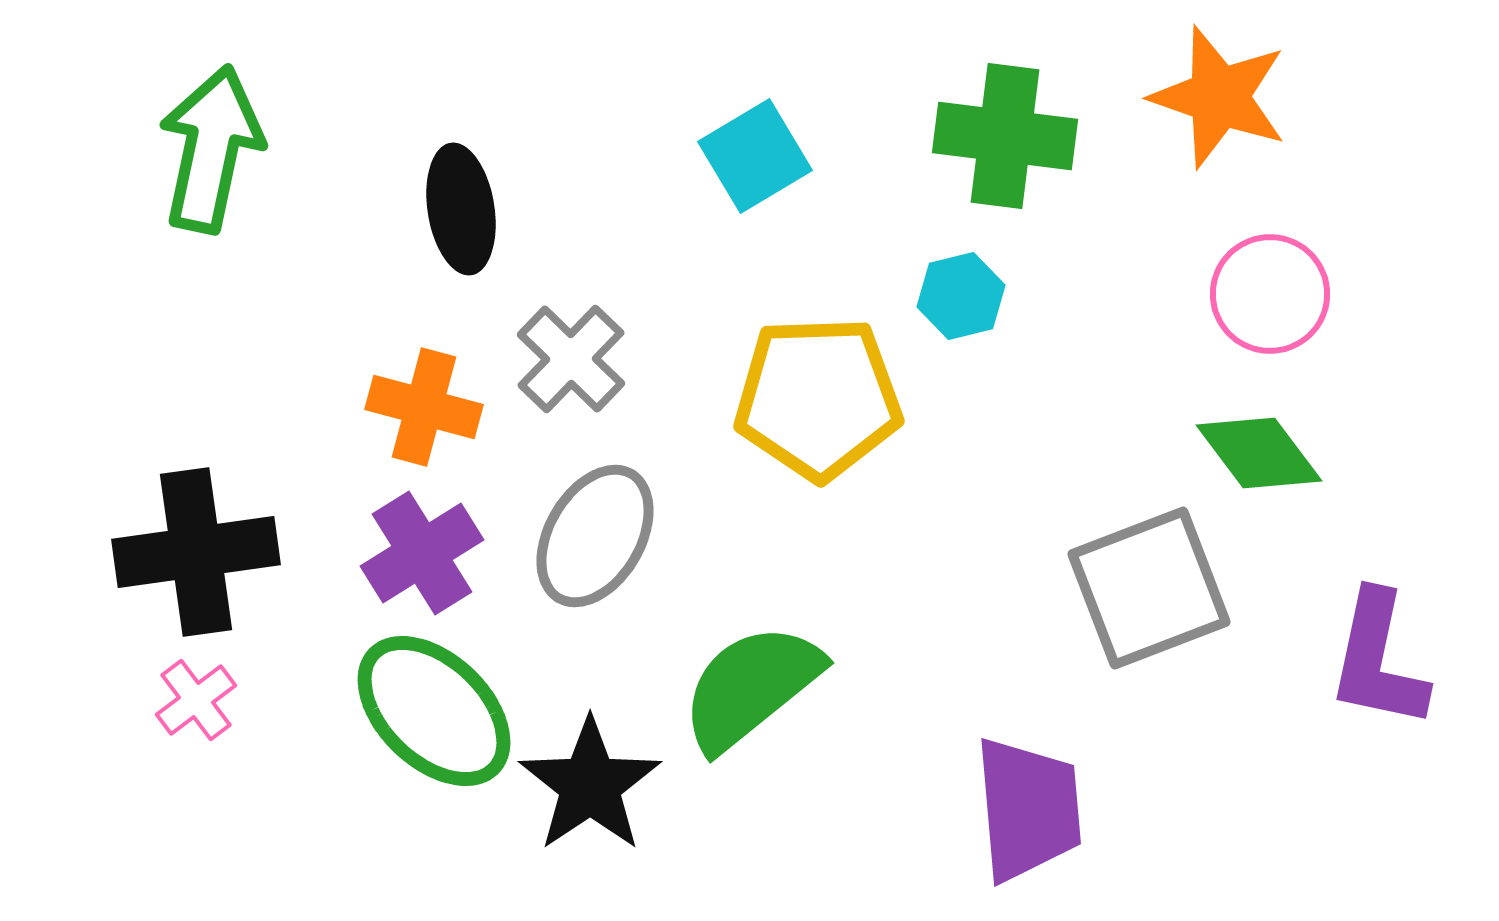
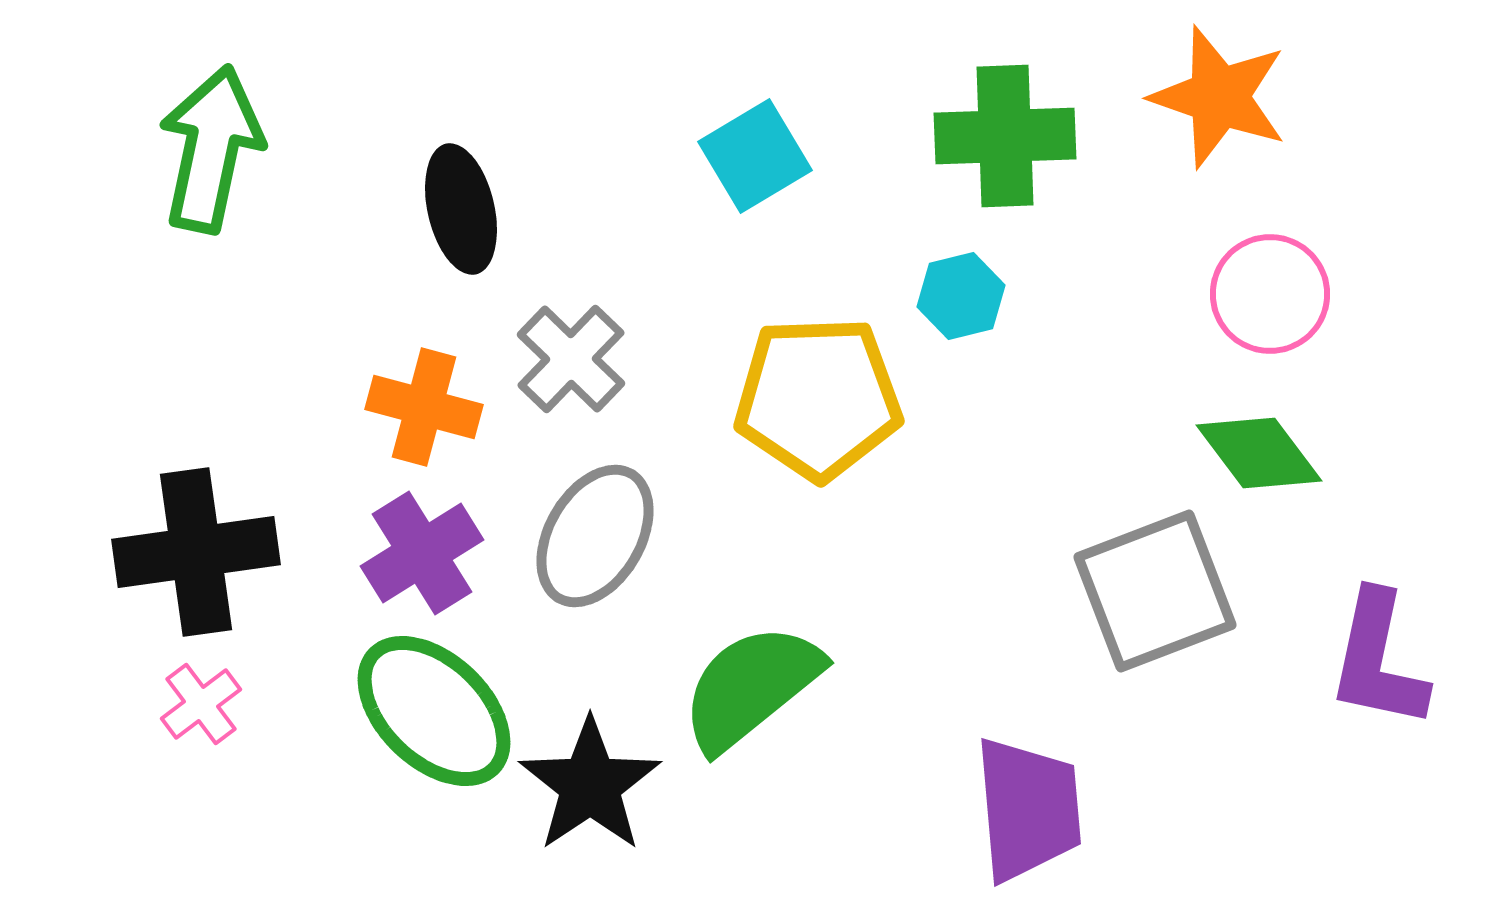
green cross: rotated 9 degrees counterclockwise
black ellipse: rotated 4 degrees counterclockwise
gray square: moved 6 px right, 3 px down
pink cross: moved 5 px right, 4 px down
